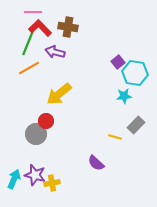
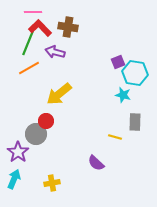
purple square: rotated 16 degrees clockwise
cyan star: moved 1 px left, 1 px up; rotated 21 degrees clockwise
gray rectangle: moved 1 px left, 3 px up; rotated 42 degrees counterclockwise
purple star: moved 17 px left, 23 px up; rotated 20 degrees clockwise
